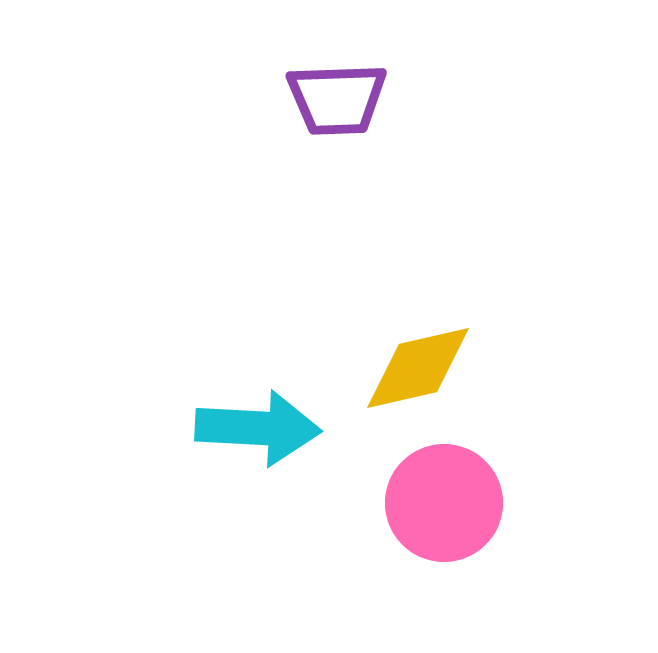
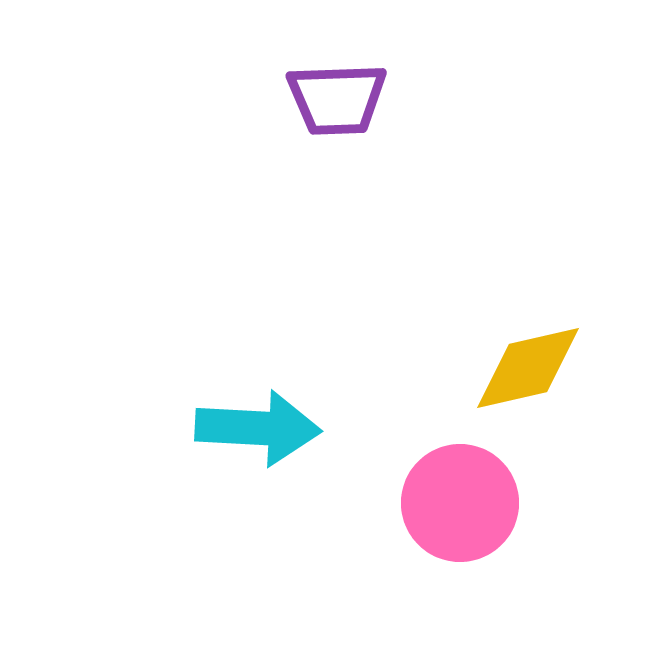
yellow diamond: moved 110 px right
pink circle: moved 16 px right
